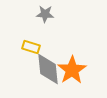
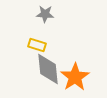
yellow rectangle: moved 6 px right, 2 px up
orange star: moved 3 px right, 7 px down
